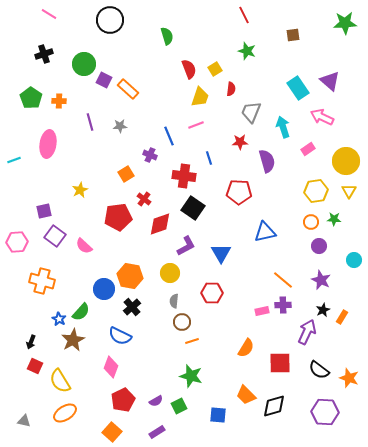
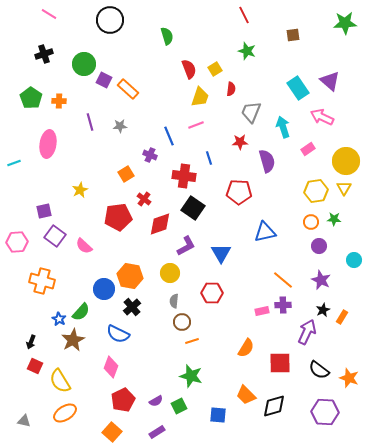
cyan line at (14, 160): moved 3 px down
yellow triangle at (349, 191): moved 5 px left, 3 px up
blue semicircle at (120, 336): moved 2 px left, 2 px up
